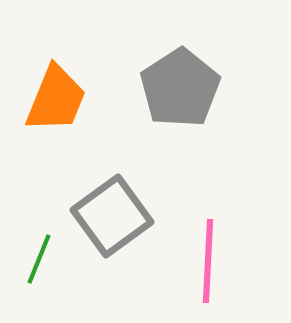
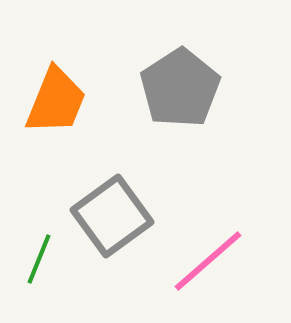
orange trapezoid: moved 2 px down
pink line: rotated 46 degrees clockwise
